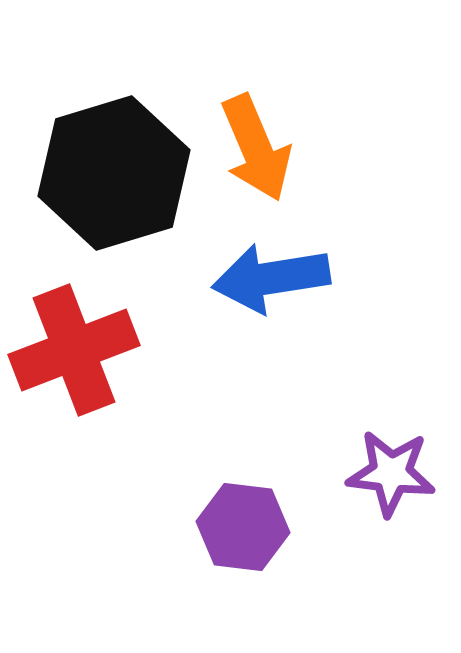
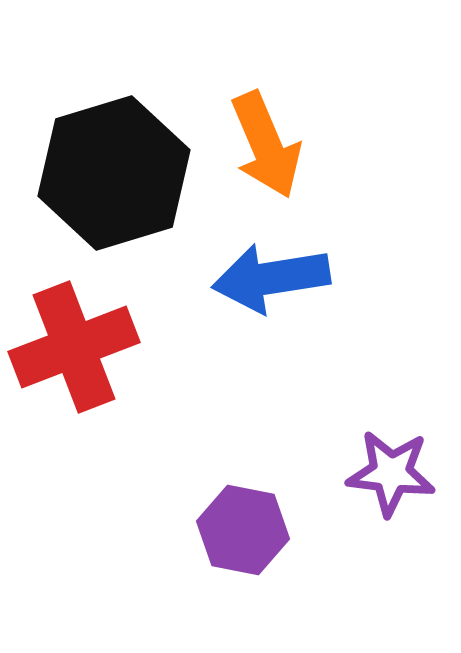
orange arrow: moved 10 px right, 3 px up
red cross: moved 3 px up
purple hexagon: moved 3 px down; rotated 4 degrees clockwise
